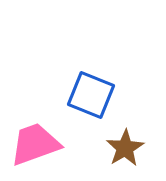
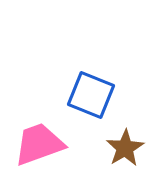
pink trapezoid: moved 4 px right
